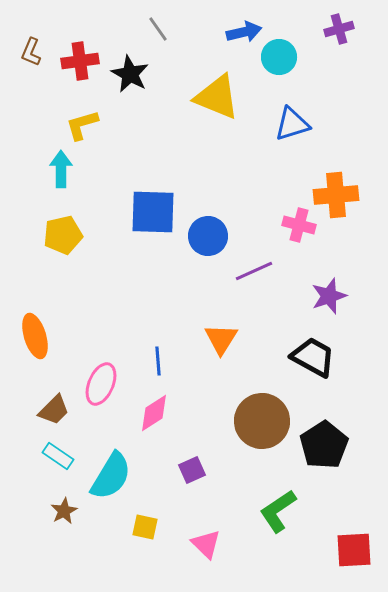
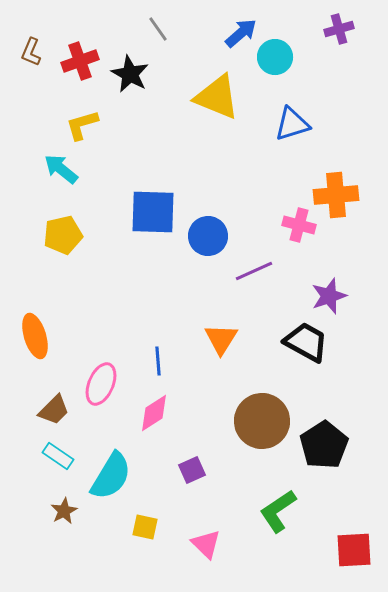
blue arrow: moved 3 px left, 1 px down; rotated 28 degrees counterclockwise
cyan circle: moved 4 px left
red cross: rotated 12 degrees counterclockwise
cyan arrow: rotated 51 degrees counterclockwise
black trapezoid: moved 7 px left, 15 px up
